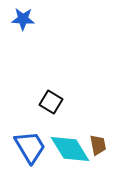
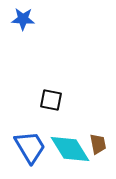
black square: moved 2 px up; rotated 20 degrees counterclockwise
brown trapezoid: moved 1 px up
